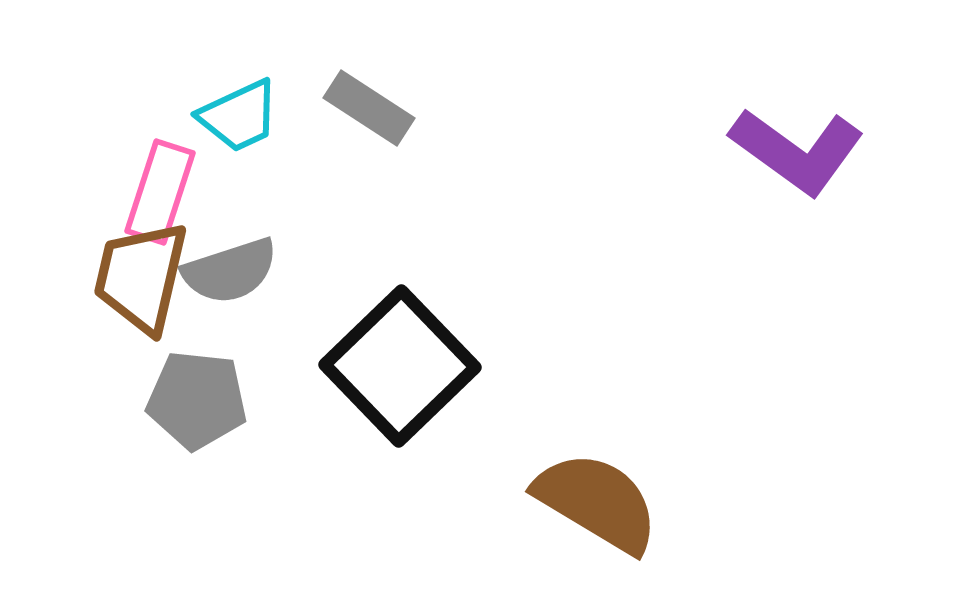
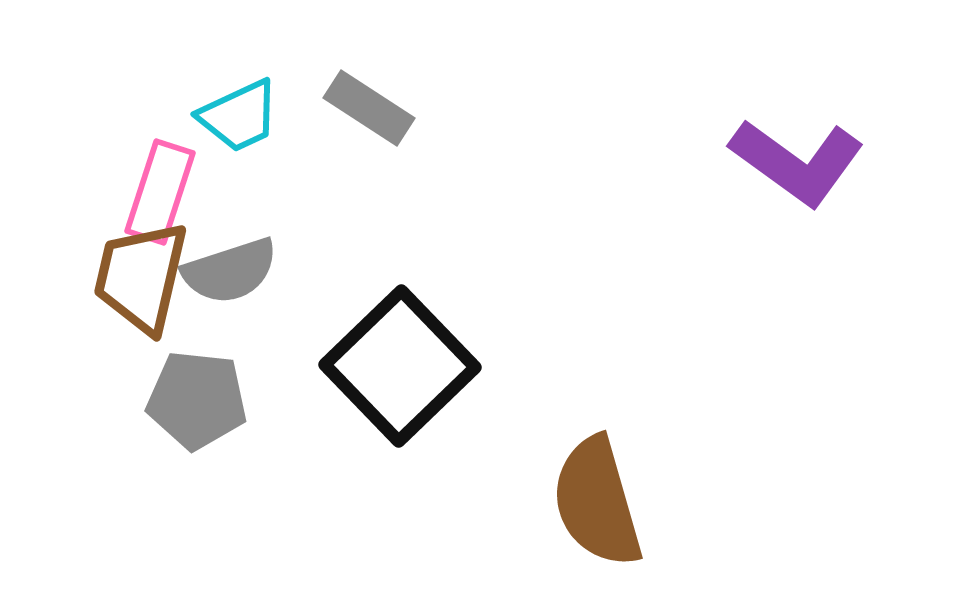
purple L-shape: moved 11 px down
brown semicircle: rotated 137 degrees counterclockwise
